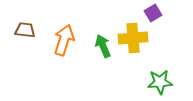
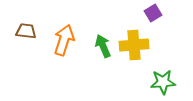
brown trapezoid: moved 1 px right, 1 px down
yellow cross: moved 1 px right, 7 px down
green star: moved 3 px right
